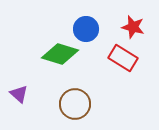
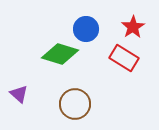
red star: rotated 25 degrees clockwise
red rectangle: moved 1 px right
